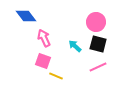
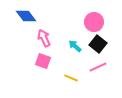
pink circle: moved 2 px left
black square: rotated 24 degrees clockwise
yellow line: moved 15 px right, 2 px down
